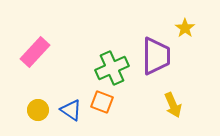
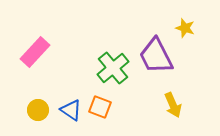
yellow star: rotated 18 degrees counterclockwise
purple trapezoid: rotated 153 degrees clockwise
green cross: moved 1 px right; rotated 16 degrees counterclockwise
orange square: moved 2 px left, 5 px down
